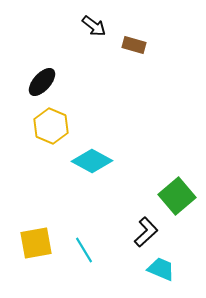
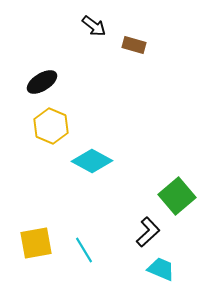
black ellipse: rotated 16 degrees clockwise
black L-shape: moved 2 px right
